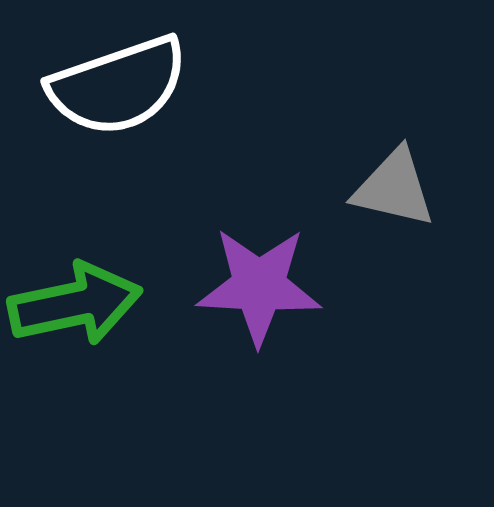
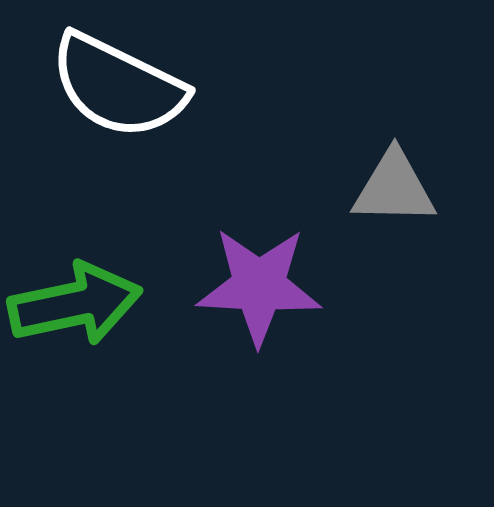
white semicircle: rotated 45 degrees clockwise
gray triangle: rotated 12 degrees counterclockwise
